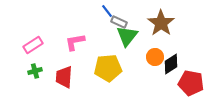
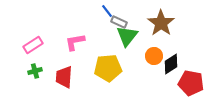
orange circle: moved 1 px left, 1 px up
